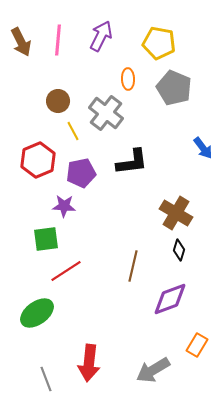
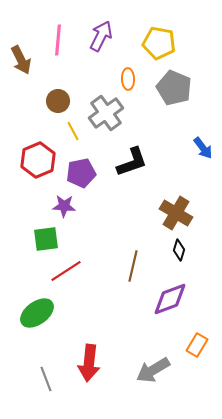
brown arrow: moved 18 px down
gray cross: rotated 16 degrees clockwise
black L-shape: rotated 12 degrees counterclockwise
